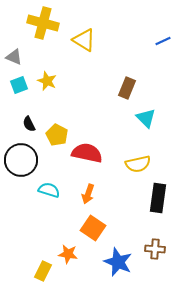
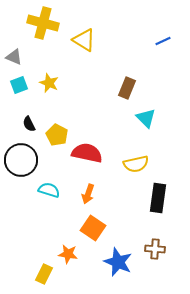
yellow star: moved 2 px right, 2 px down
yellow semicircle: moved 2 px left
yellow rectangle: moved 1 px right, 3 px down
